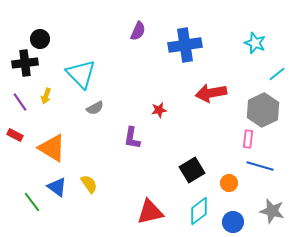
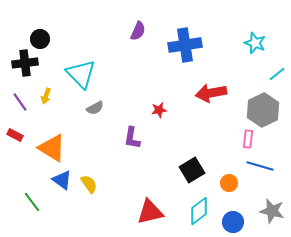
blue triangle: moved 5 px right, 7 px up
